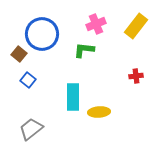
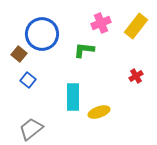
pink cross: moved 5 px right, 1 px up
red cross: rotated 24 degrees counterclockwise
yellow ellipse: rotated 15 degrees counterclockwise
